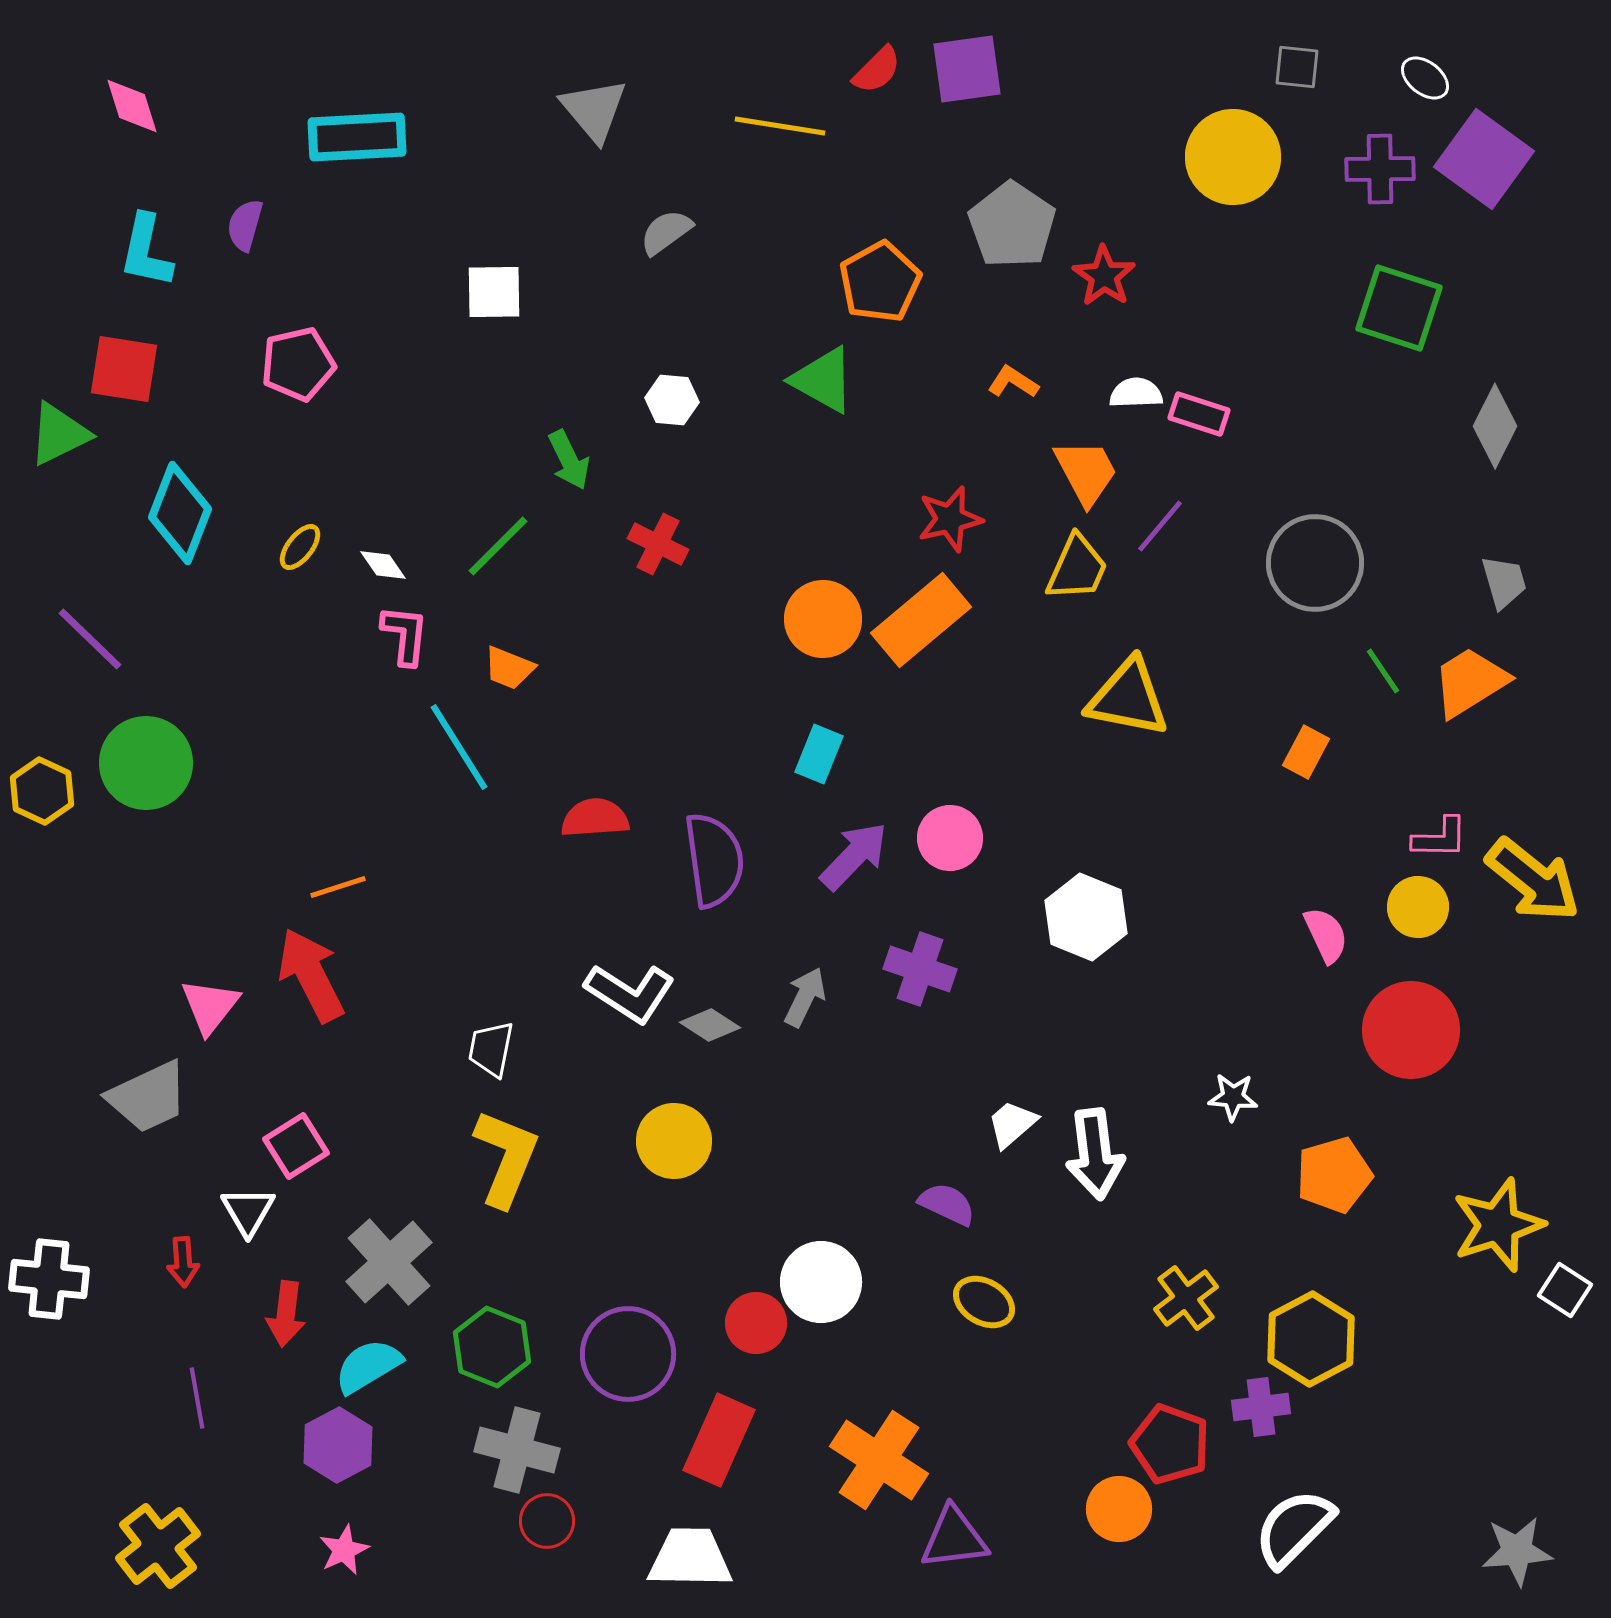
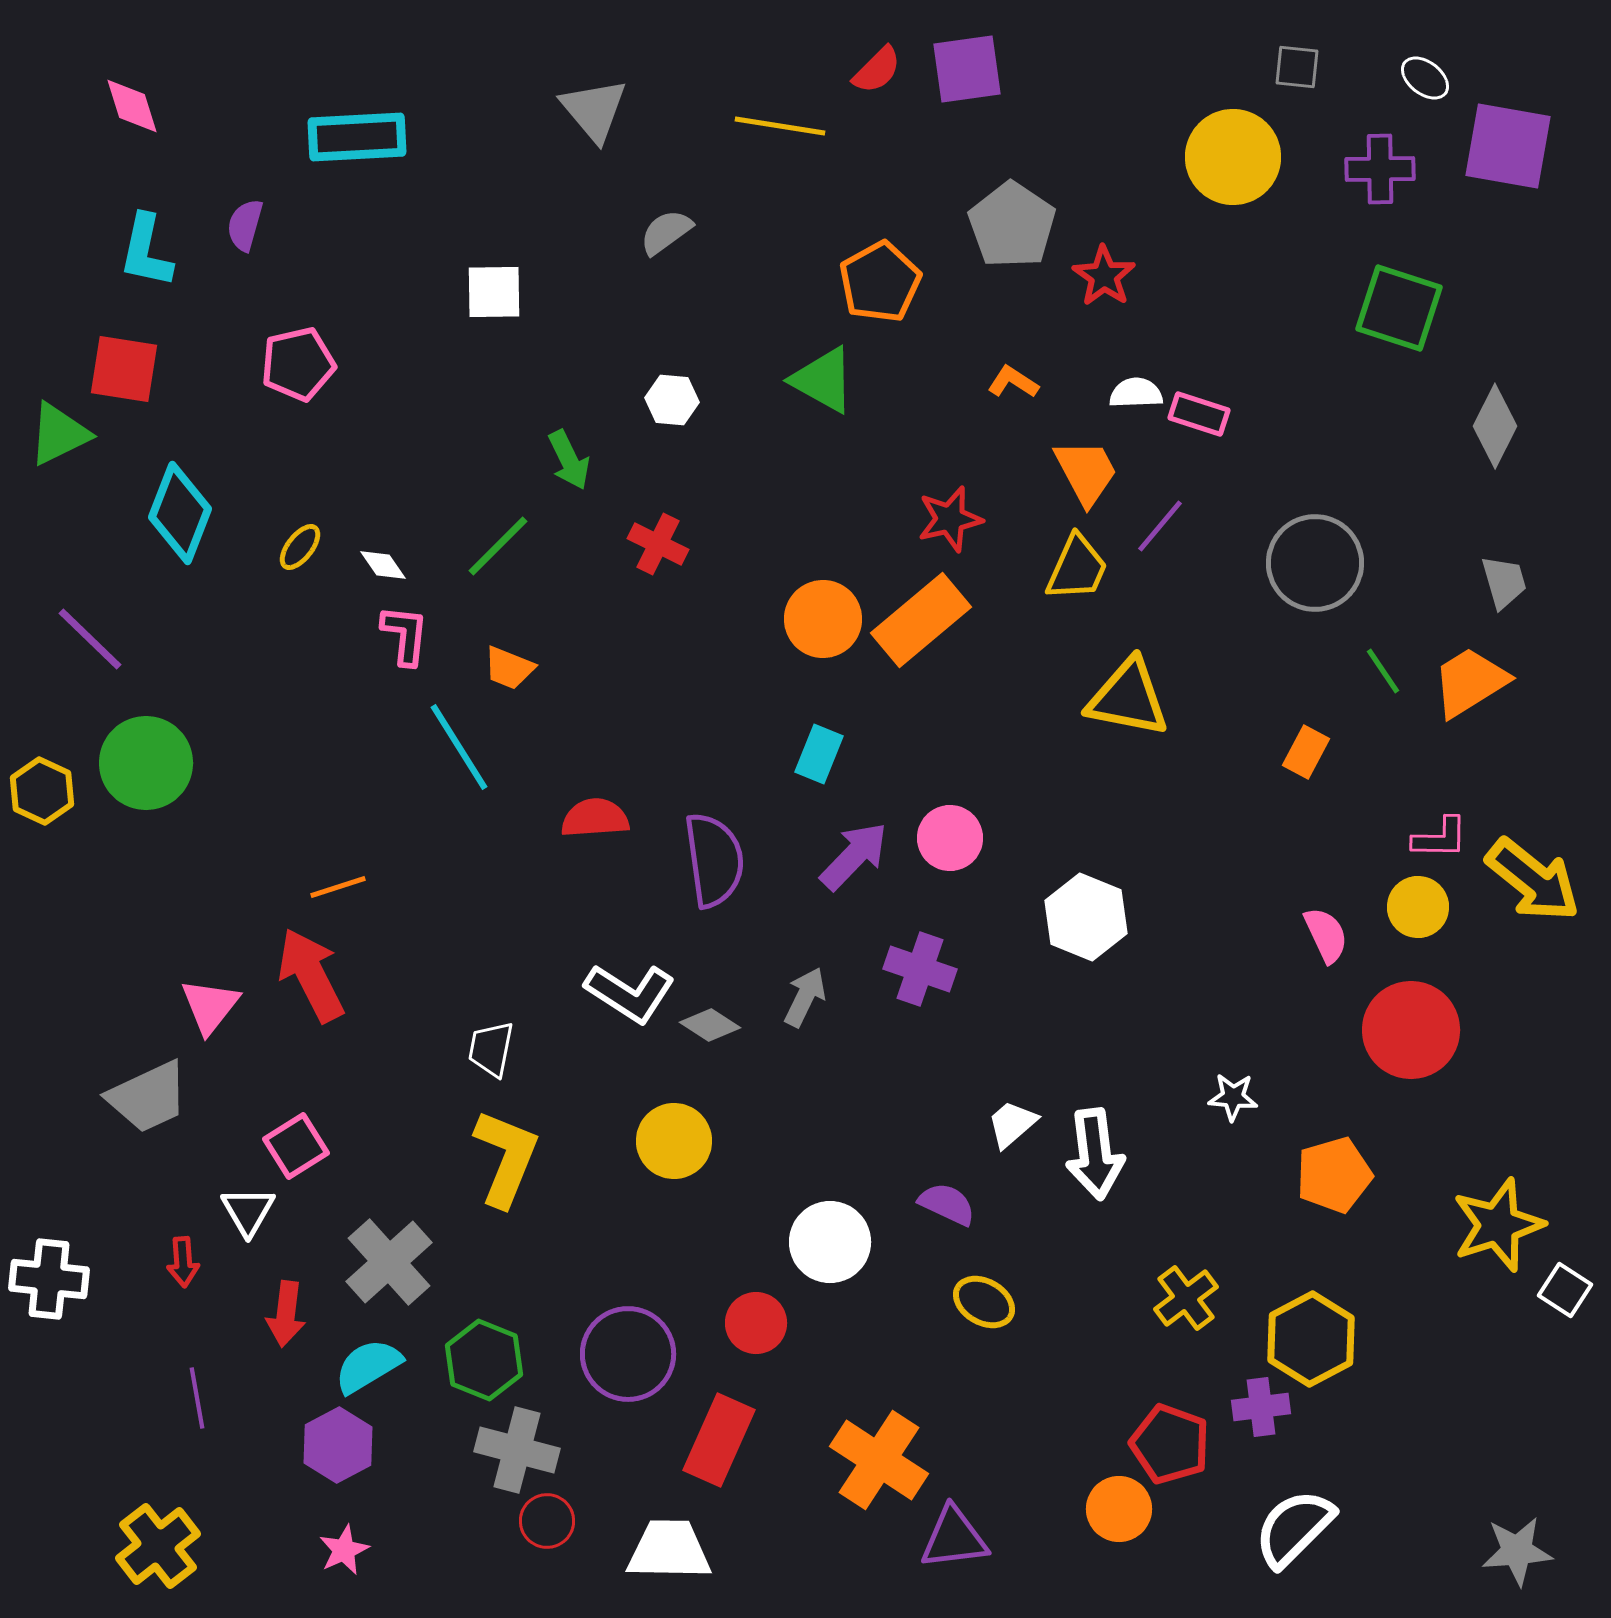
purple square at (1484, 159): moved 24 px right, 13 px up; rotated 26 degrees counterclockwise
white circle at (821, 1282): moved 9 px right, 40 px up
green hexagon at (492, 1347): moved 8 px left, 13 px down
white trapezoid at (690, 1558): moved 21 px left, 8 px up
